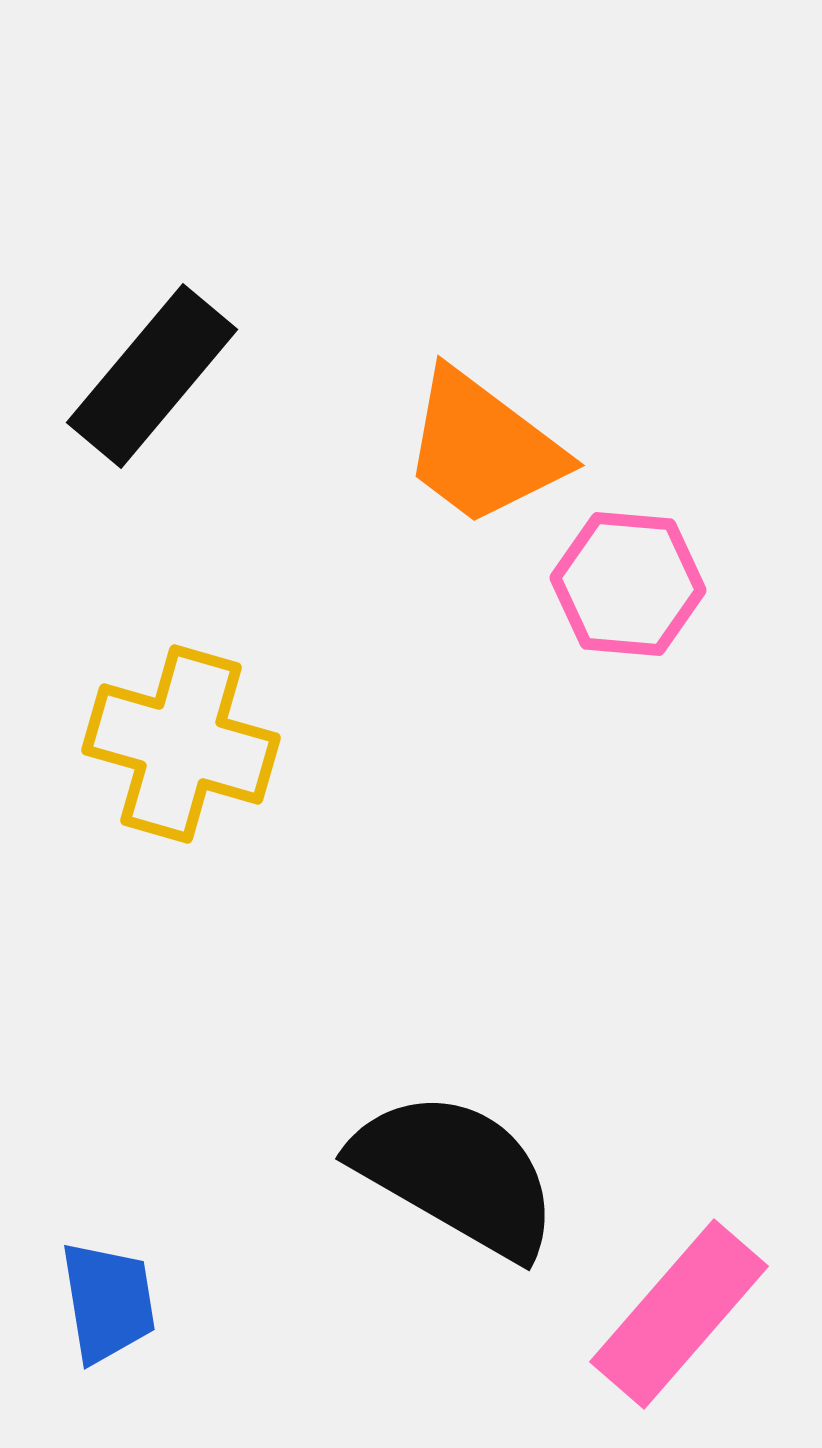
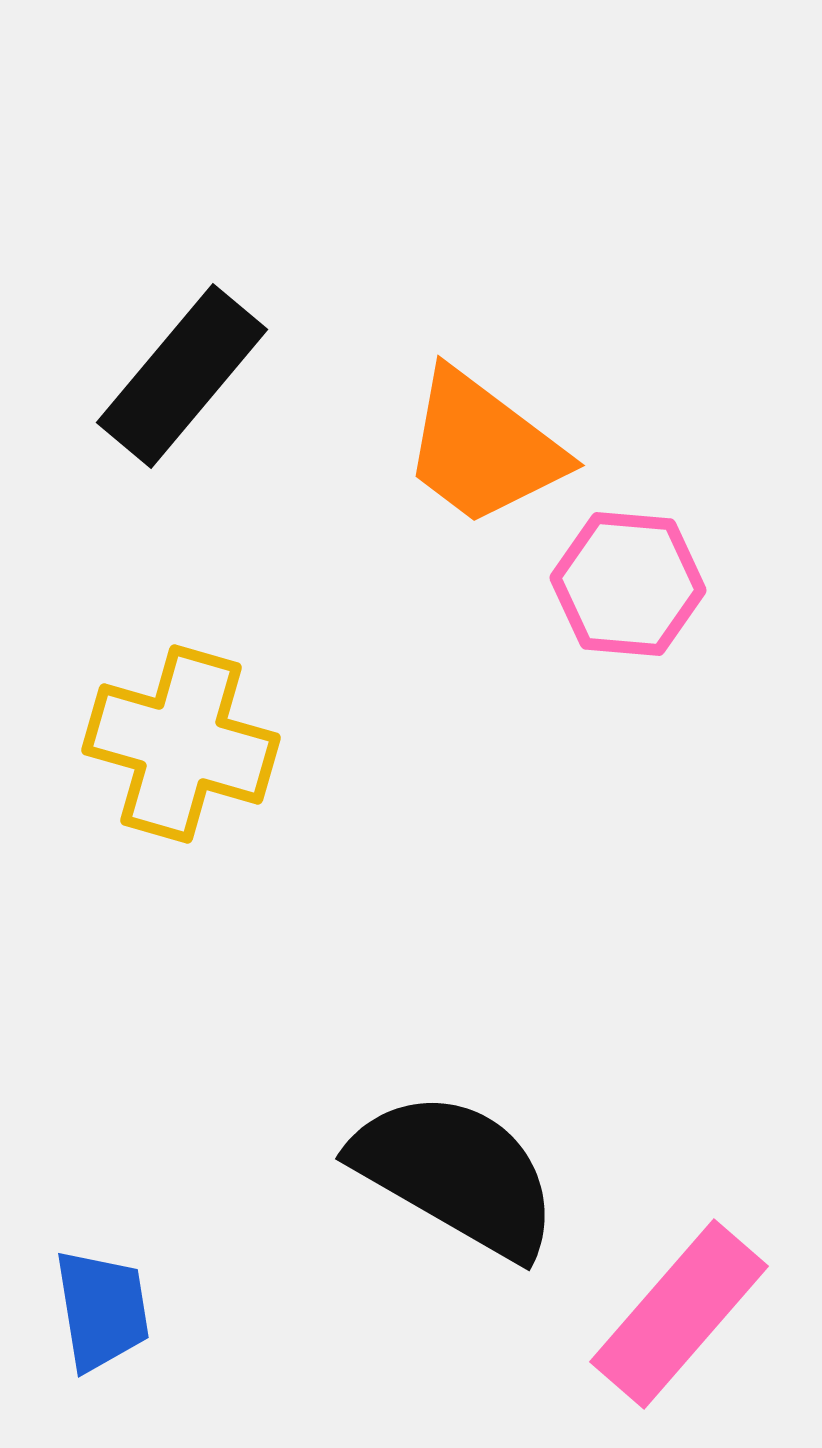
black rectangle: moved 30 px right
blue trapezoid: moved 6 px left, 8 px down
